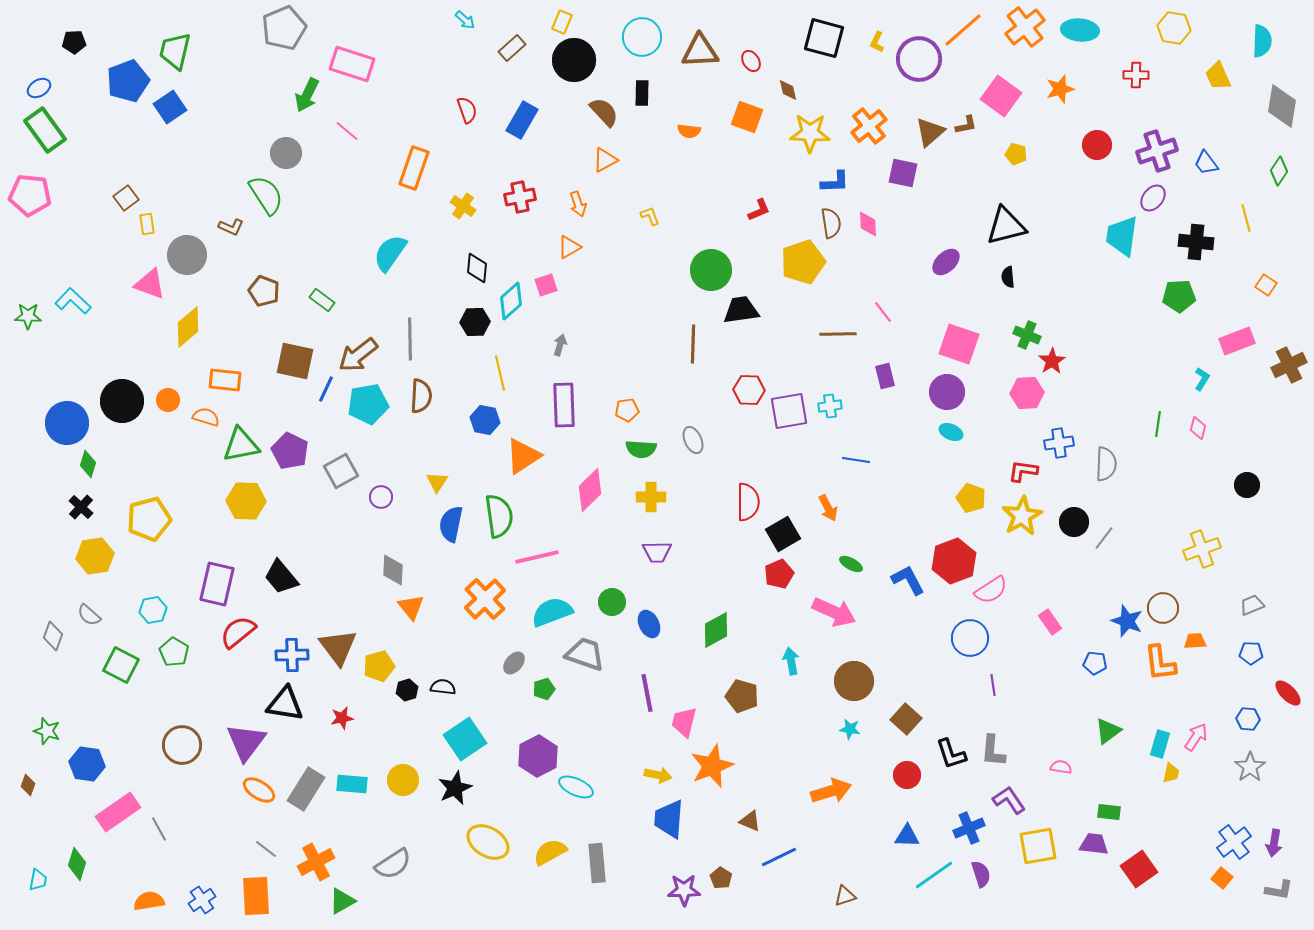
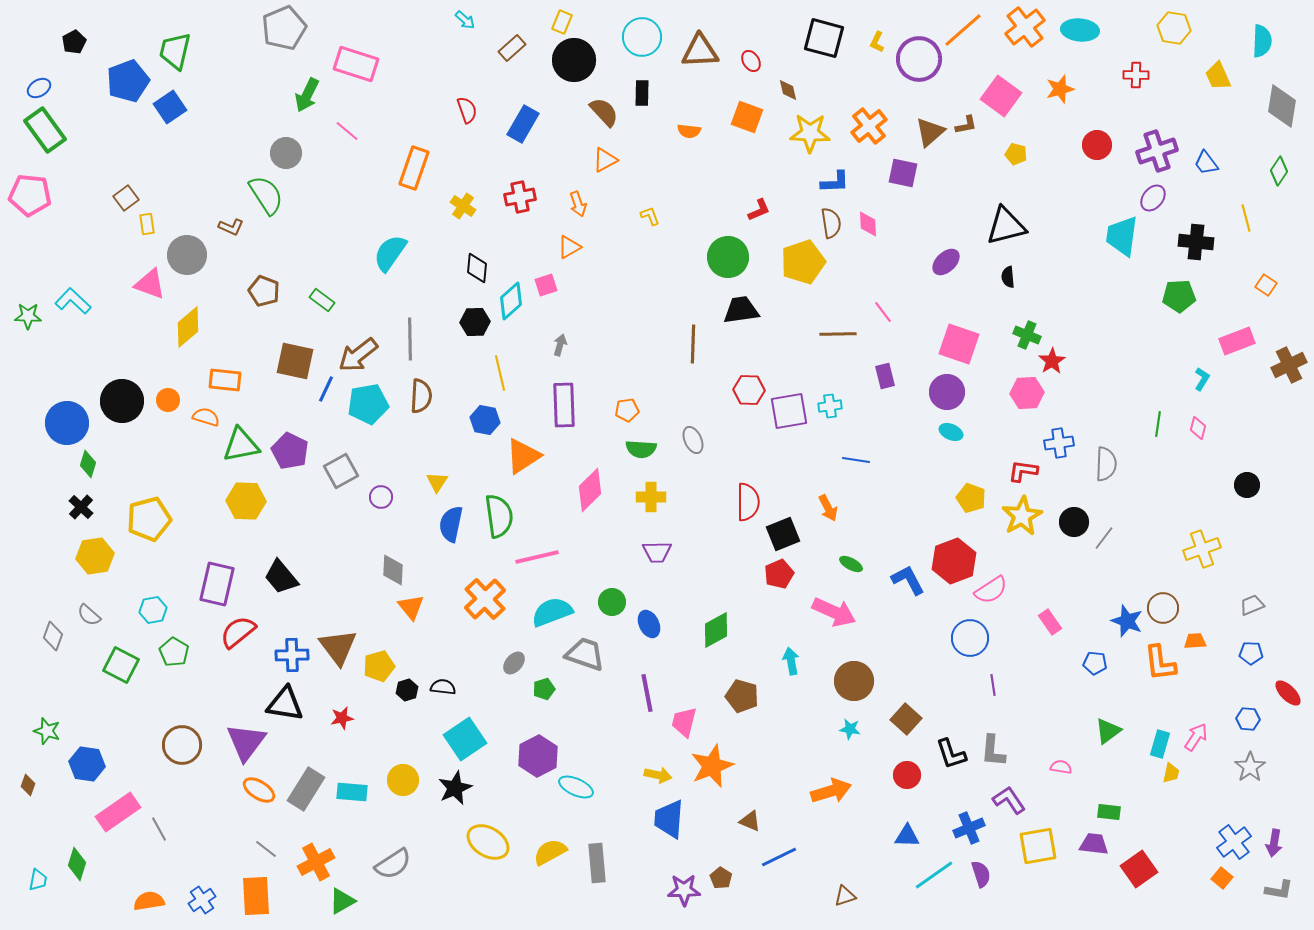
black pentagon at (74, 42): rotated 25 degrees counterclockwise
pink rectangle at (352, 64): moved 4 px right
blue rectangle at (522, 120): moved 1 px right, 4 px down
green circle at (711, 270): moved 17 px right, 13 px up
black square at (783, 534): rotated 8 degrees clockwise
cyan rectangle at (352, 784): moved 8 px down
